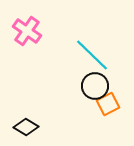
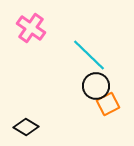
pink cross: moved 4 px right, 3 px up
cyan line: moved 3 px left
black circle: moved 1 px right
